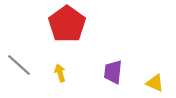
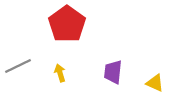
gray line: moved 1 px left, 1 px down; rotated 68 degrees counterclockwise
